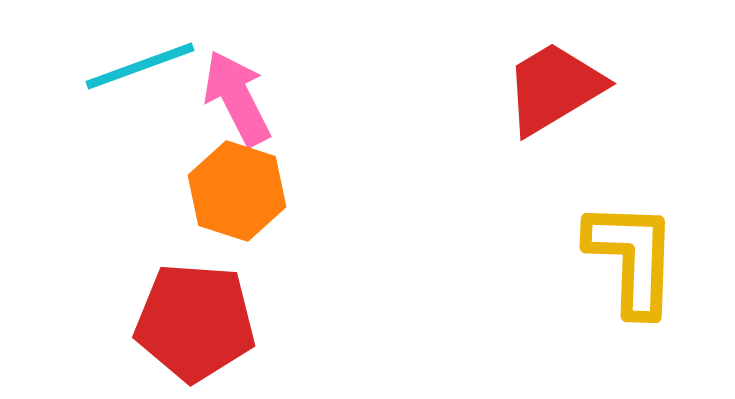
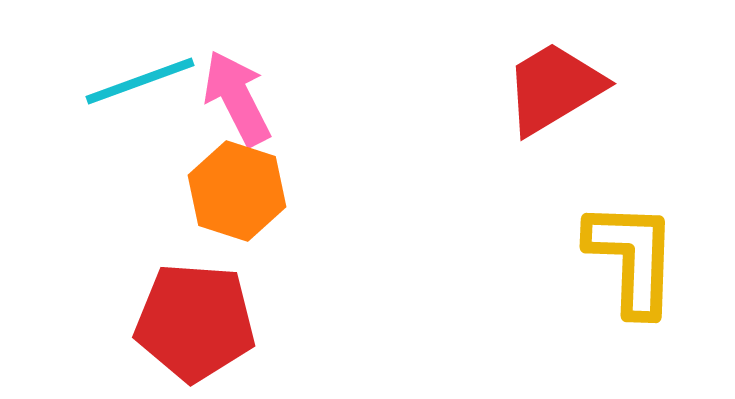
cyan line: moved 15 px down
